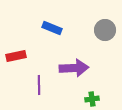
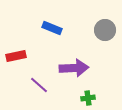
purple line: rotated 48 degrees counterclockwise
green cross: moved 4 px left, 1 px up
